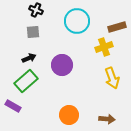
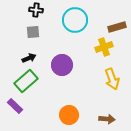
black cross: rotated 16 degrees counterclockwise
cyan circle: moved 2 px left, 1 px up
yellow arrow: moved 1 px down
purple rectangle: moved 2 px right; rotated 14 degrees clockwise
